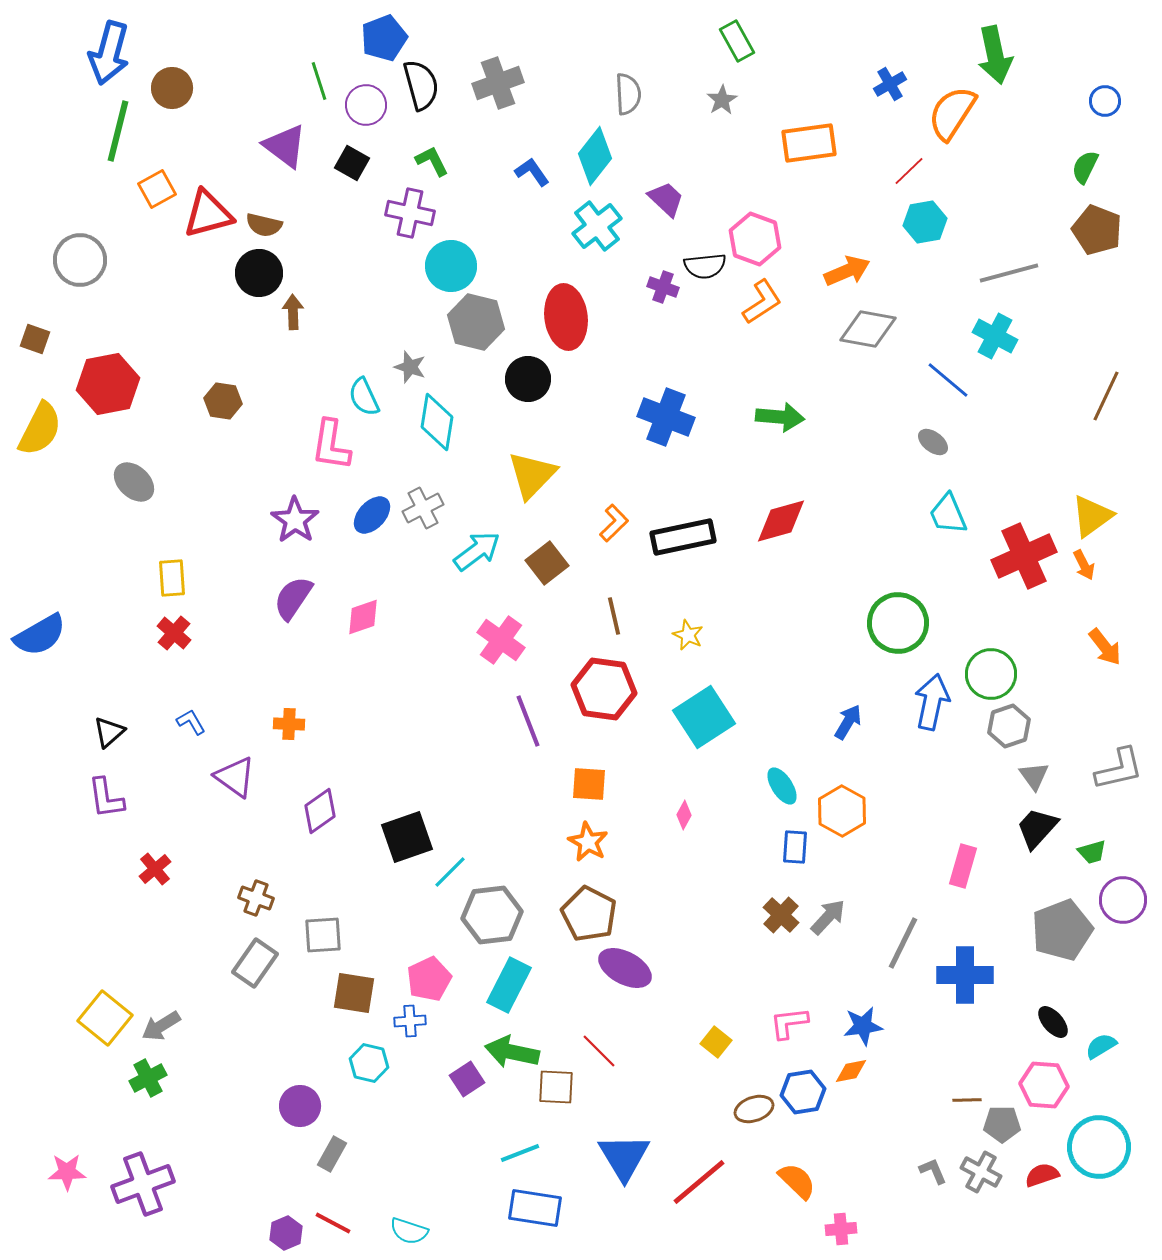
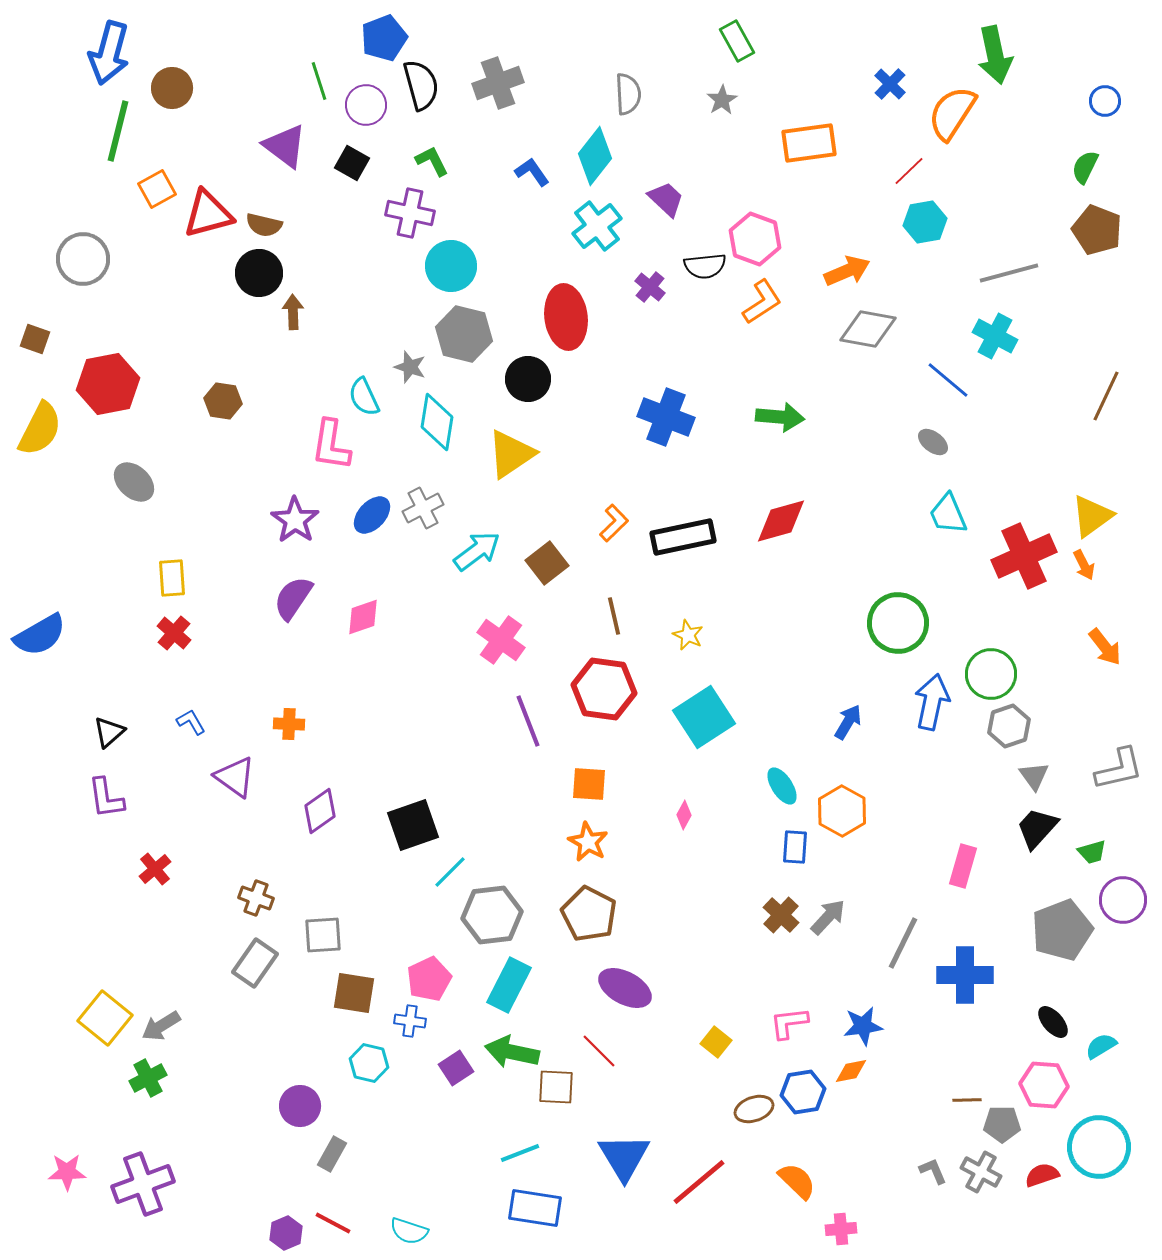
blue cross at (890, 84): rotated 16 degrees counterclockwise
gray circle at (80, 260): moved 3 px right, 1 px up
purple cross at (663, 287): moved 13 px left; rotated 20 degrees clockwise
gray hexagon at (476, 322): moved 12 px left, 12 px down
yellow triangle at (532, 475): moved 21 px left, 21 px up; rotated 12 degrees clockwise
black square at (407, 837): moved 6 px right, 12 px up
purple ellipse at (625, 968): moved 20 px down
blue cross at (410, 1021): rotated 12 degrees clockwise
purple square at (467, 1079): moved 11 px left, 11 px up
